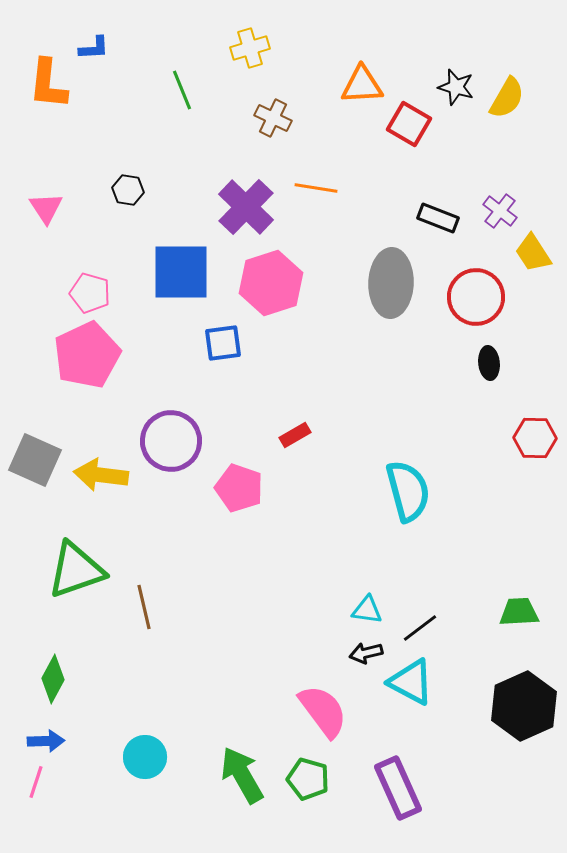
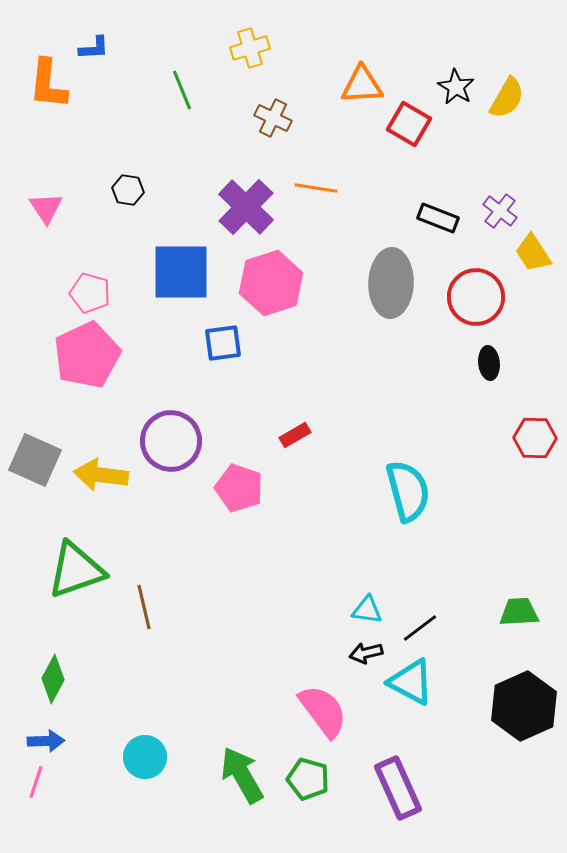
black star at (456, 87): rotated 15 degrees clockwise
